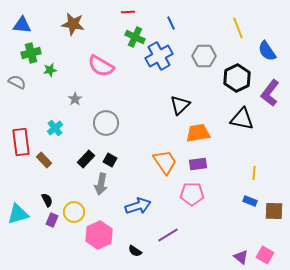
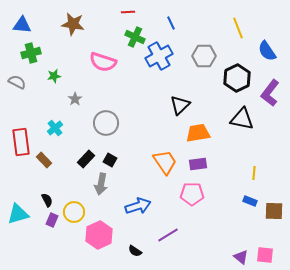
pink semicircle at (101, 66): moved 2 px right, 4 px up; rotated 12 degrees counterclockwise
green star at (50, 70): moved 4 px right, 6 px down
pink square at (265, 255): rotated 24 degrees counterclockwise
